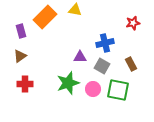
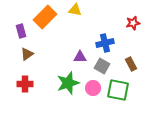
brown triangle: moved 7 px right, 2 px up
pink circle: moved 1 px up
